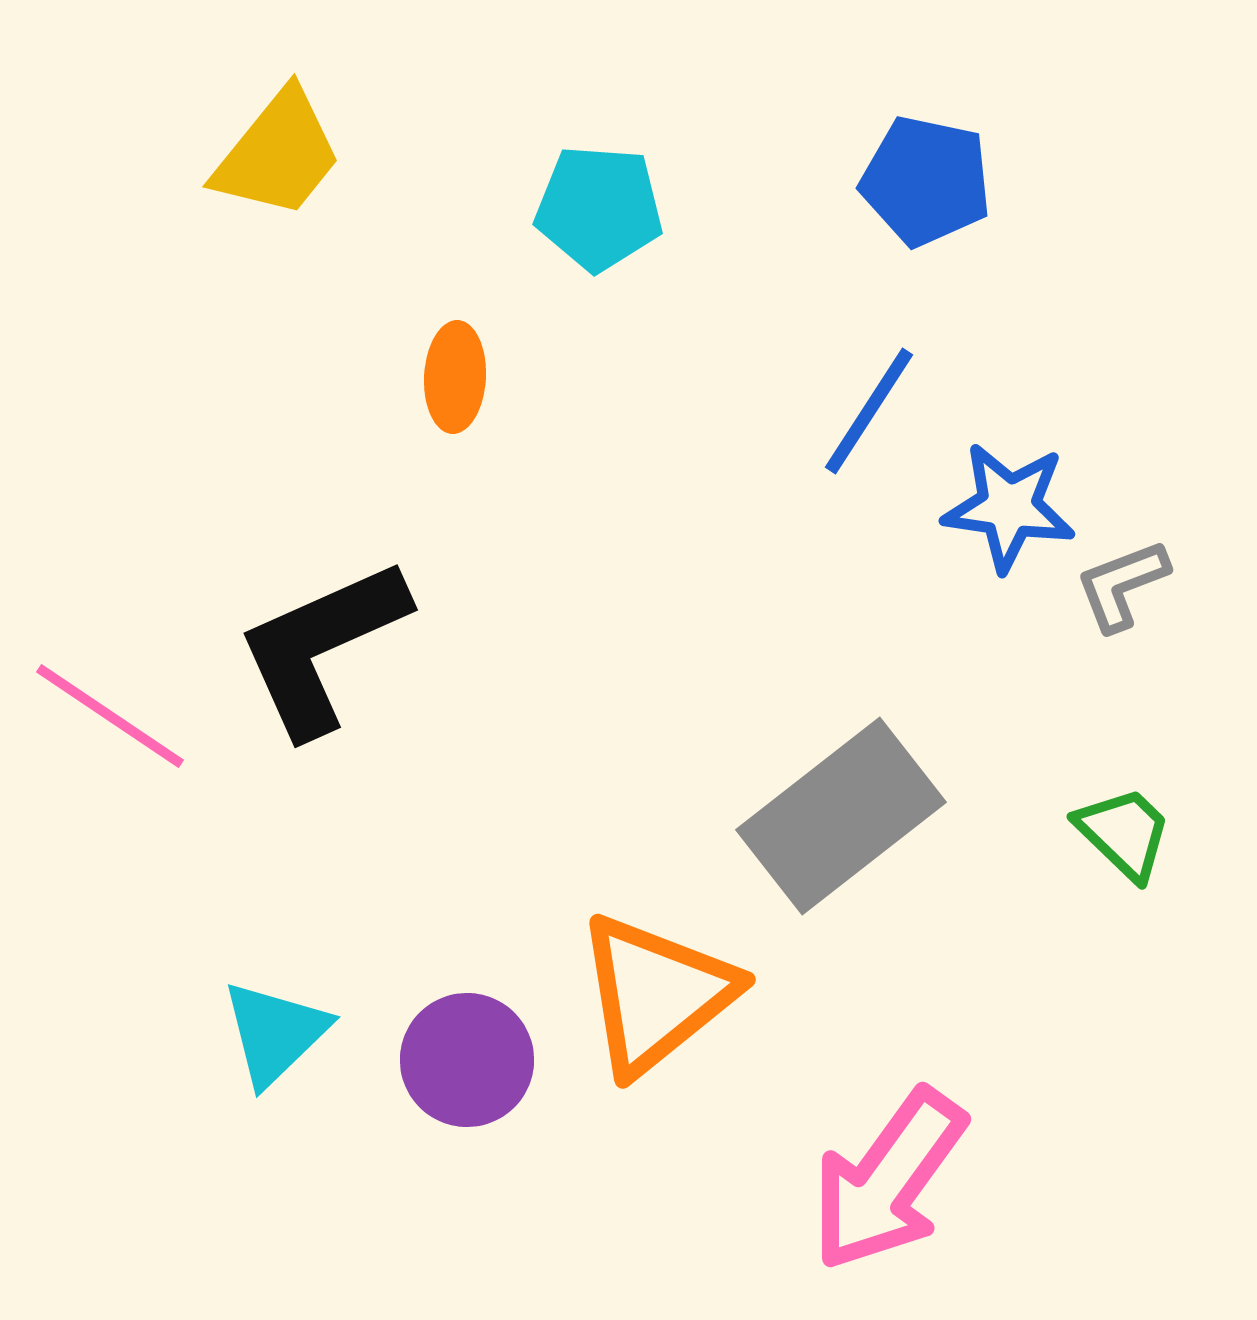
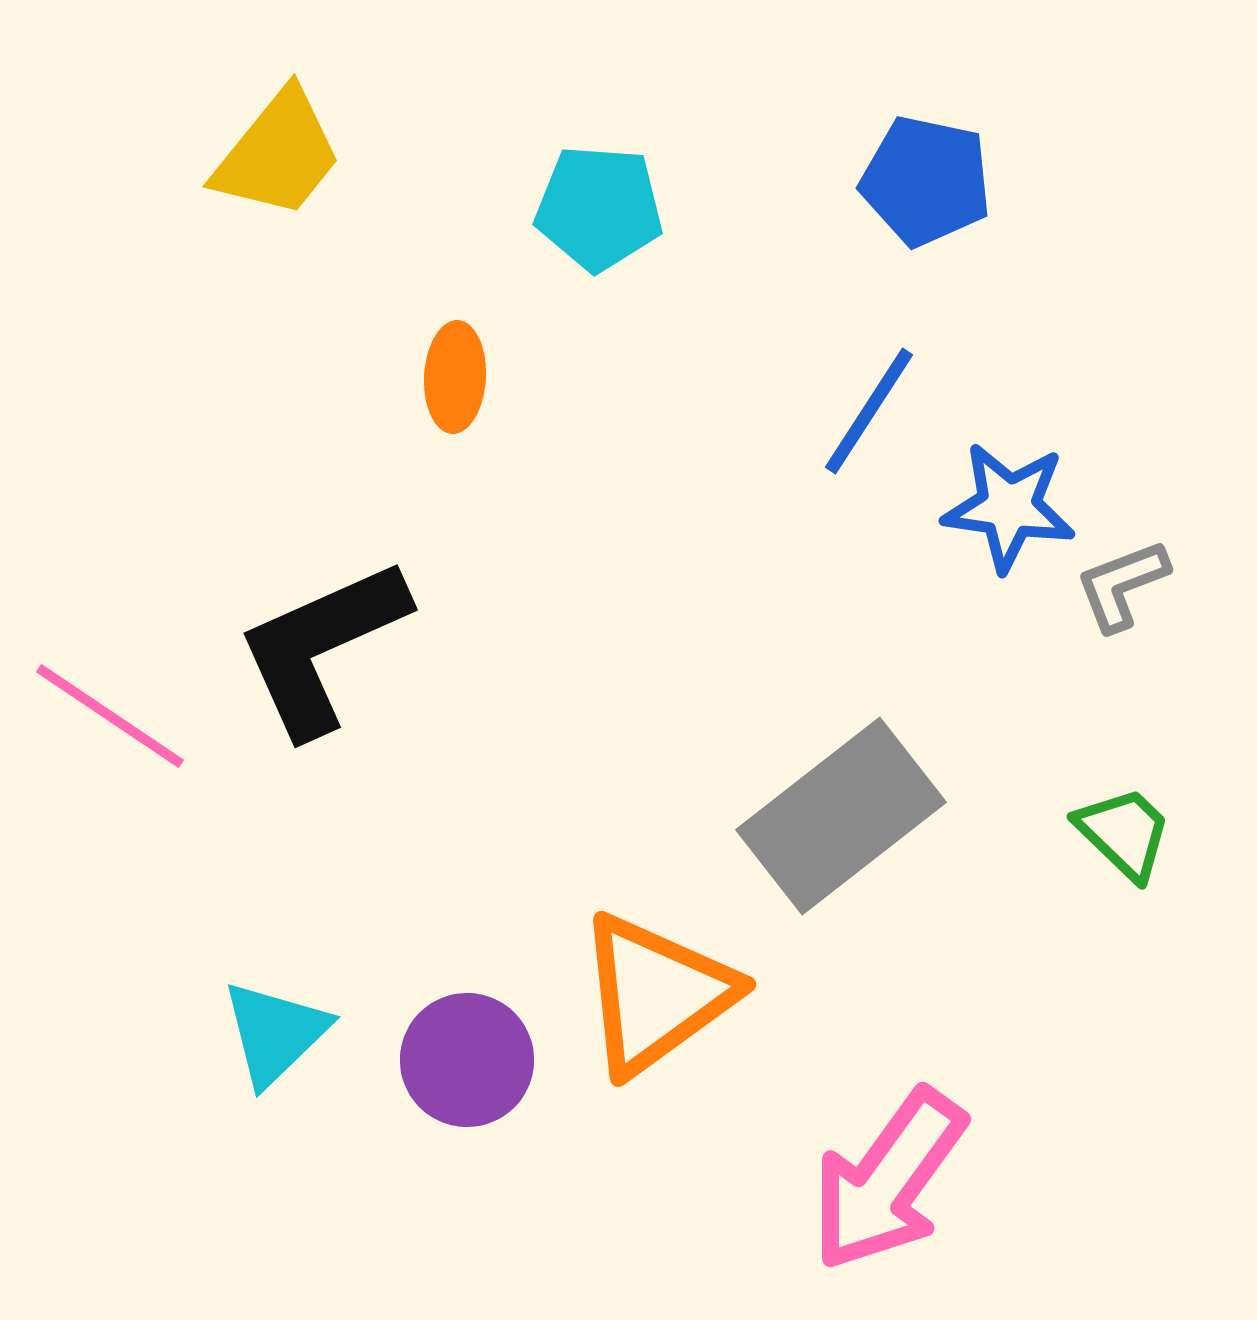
orange triangle: rotated 3 degrees clockwise
